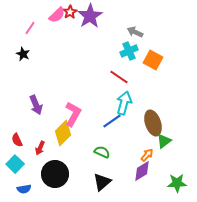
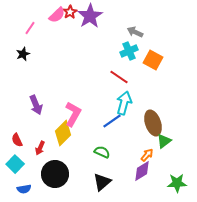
black star: rotated 24 degrees clockwise
